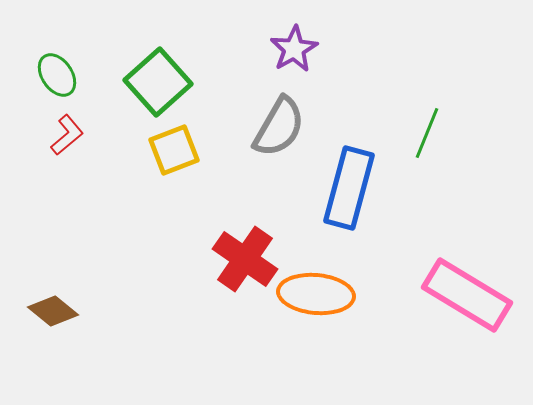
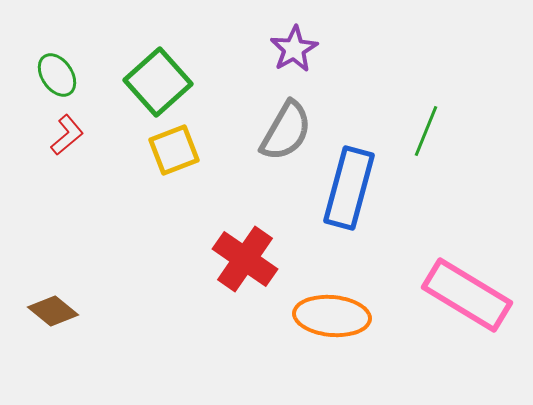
gray semicircle: moved 7 px right, 4 px down
green line: moved 1 px left, 2 px up
orange ellipse: moved 16 px right, 22 px down
